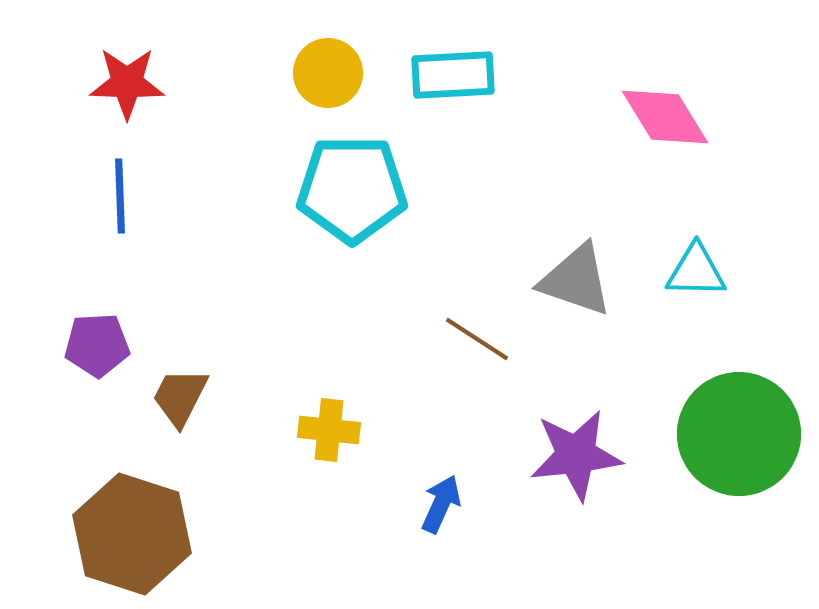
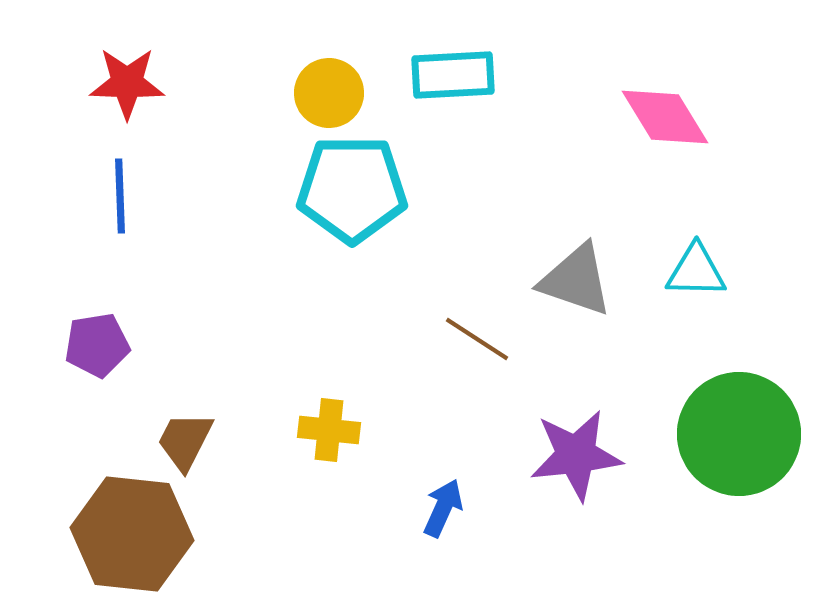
yellow circle: moved 1 px right, 20 px down
purple pentagon: rotated 6 degrees counterclockwise
brown trapezoid: moved 5 px right, 44 px down
blue arrow: moved 2 px right, 4 px down
brown hexagon: rotated 12 degrees counterclockwise
